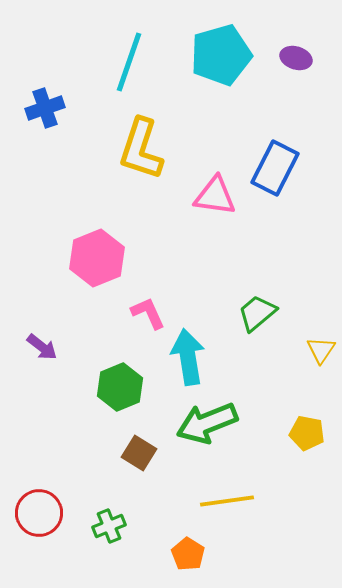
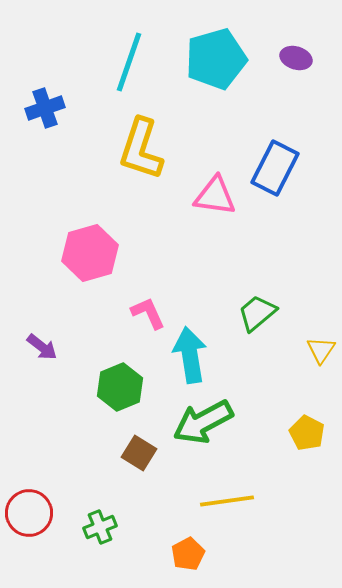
cyan pentagon: moved 5 px left, 4 px down
pink hexagon: moved 7 px left, 5 px up; rotated 6 degrees clockwise
cyan arrow: moved 2 px right, 2 px up
green arrow: moved 4 px left, 1 px up; rotated 6 degrees counterclockwise
yellow pentagon: rotated 16 degrees clockwise
red circle: moved 10 px left
green cross: moved 9 px left, 1 px down
orange pentagon: rotated 12 degrees clockwise
